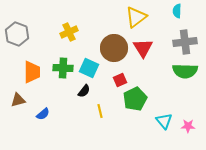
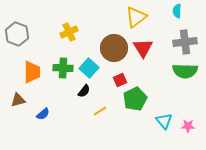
cyan square: rotated 18 degrees clockwise
yellow line: rotated 72 degrees clockwise
